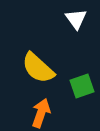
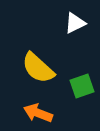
white triangle: moved 1 px left, 4 px down; rotated 40 degrees clockwise
orange arrow: moved 3 px left; rotated 88 degrees counterclockwise
